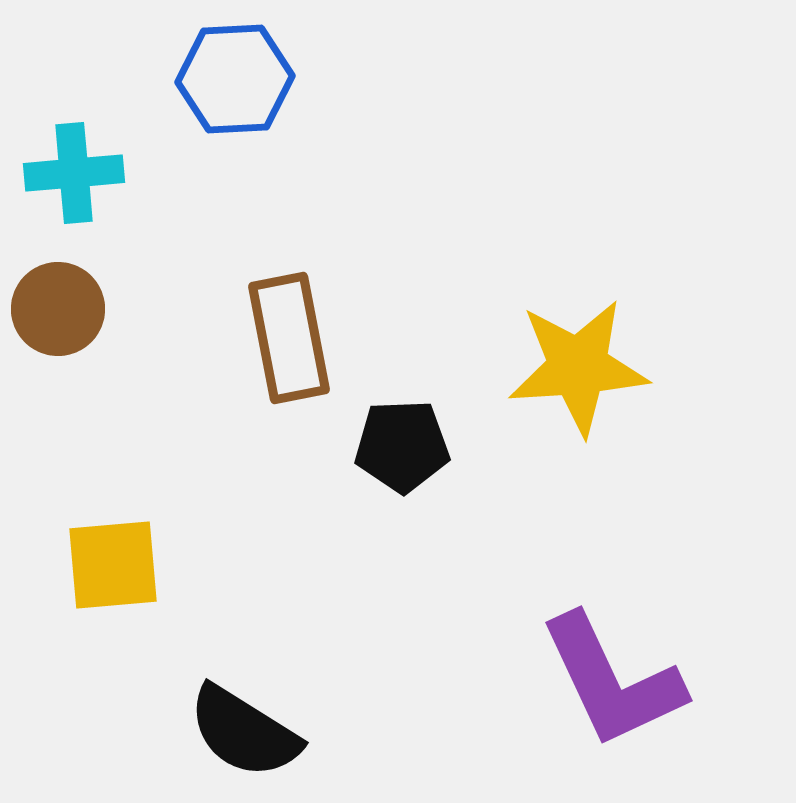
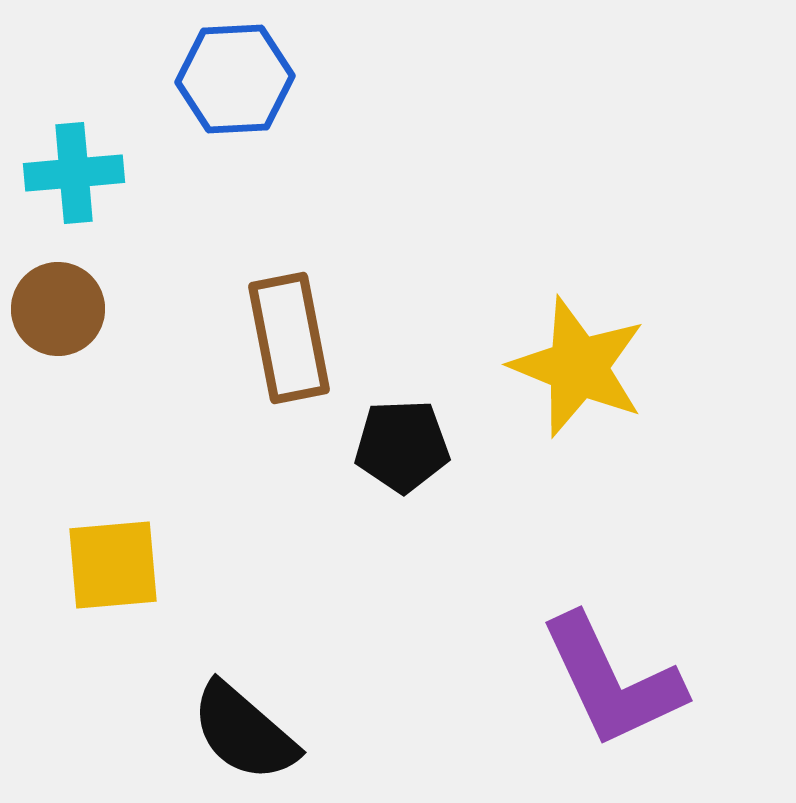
yellow star: rotated 26 degrees clockwise
black semicircle: rotated 9 degrees clockwise
